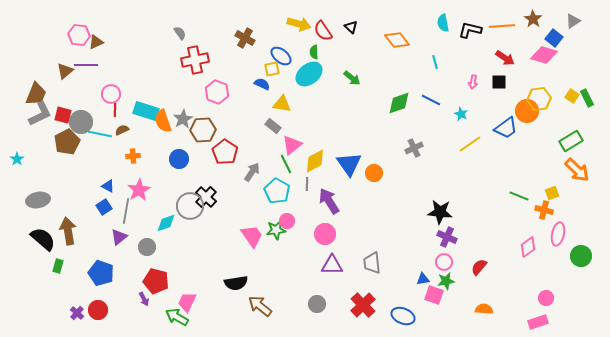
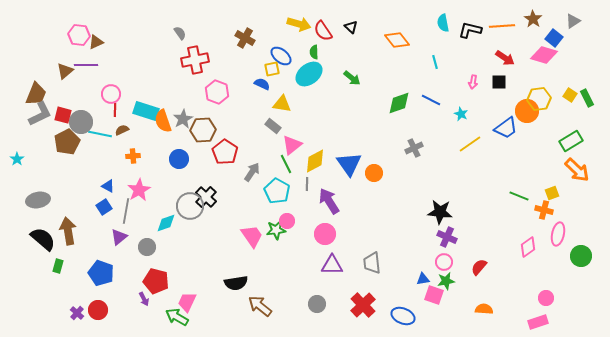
yellow square at (572, 96): moved 2 px left, 1 px up
